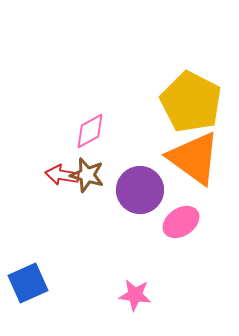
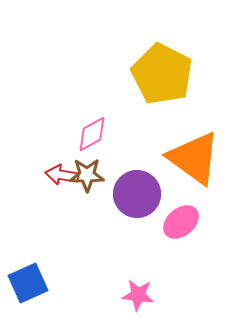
yellow pentagon: moved 29 px left, 28 px up
pink diamond: moved 2 px right, 3 px down
brown star: rotated 16 degrees counterclockwise
purple circle: moved 3 px left, 4 px down
pink ellipse: rotated 6 degrees counterclockwise
pink star: moved 3 px right
